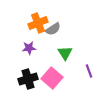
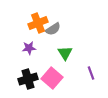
purple line: moved 2 px right, 2 px down
